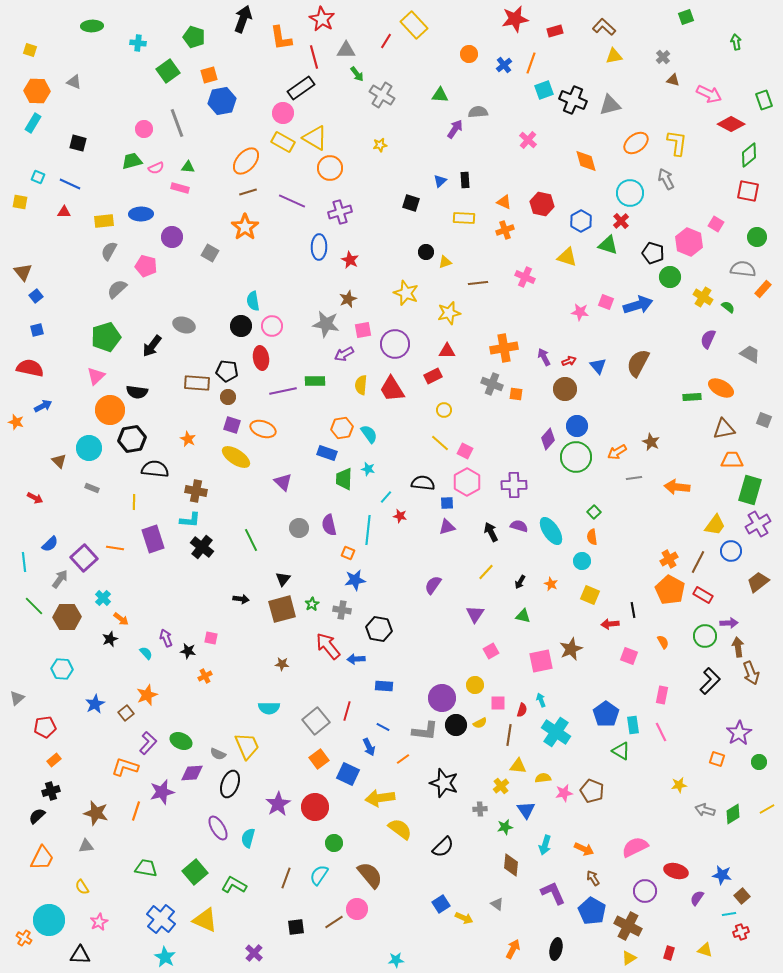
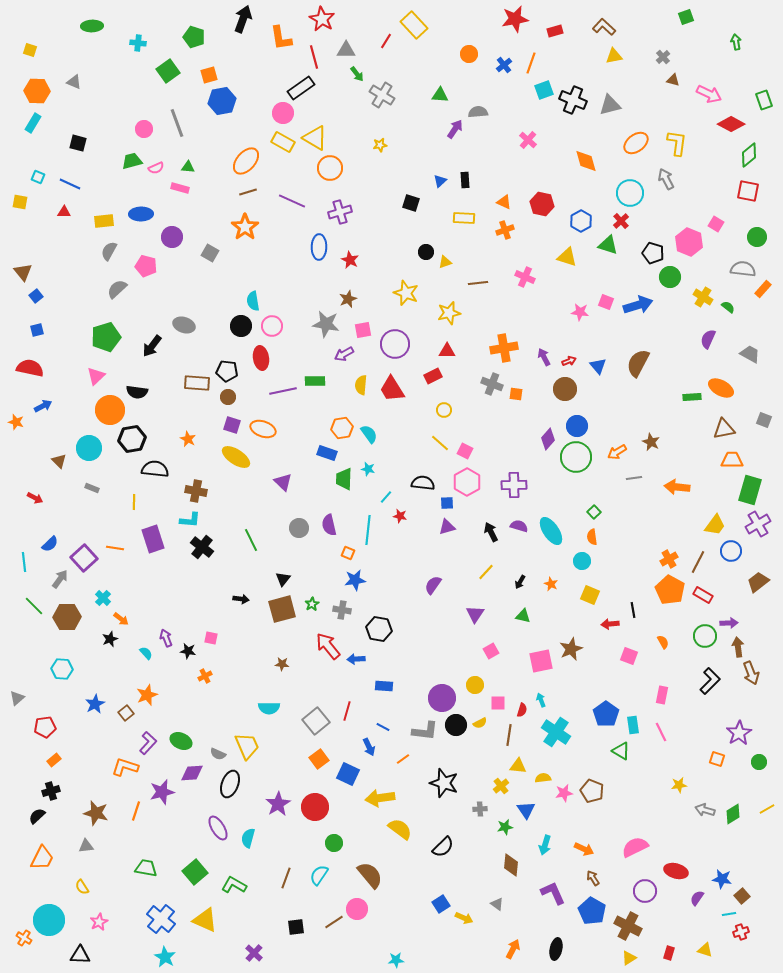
blue star at (722, 875): moved 4 px down
